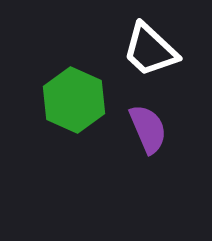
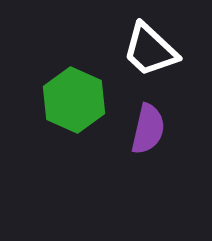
purple semicircle: rotated 36 degrees clockwise
